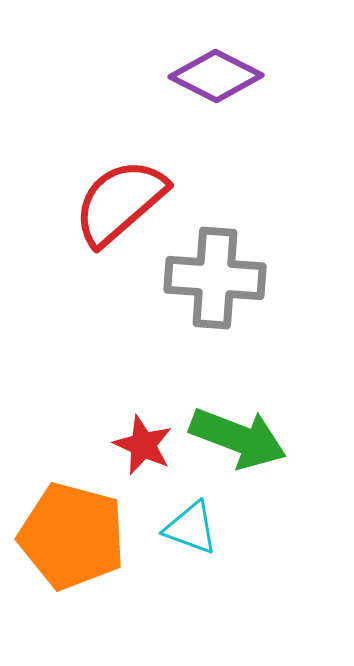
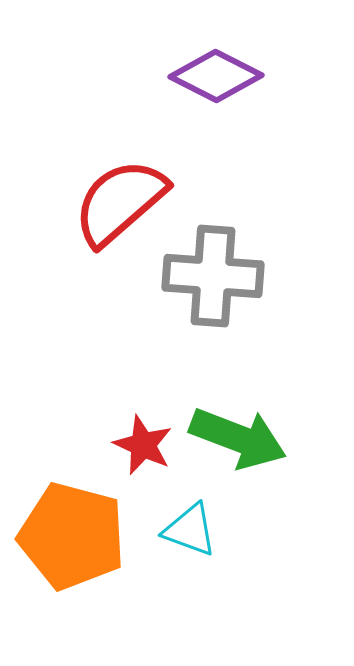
gray cross: moved 2 px left, 2 px up
cyan triangle: moved 1 px left, 2 px down
